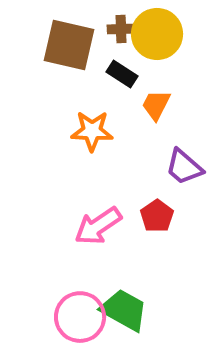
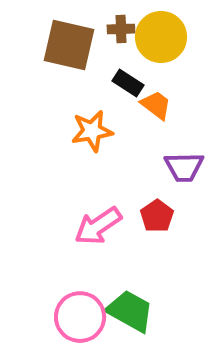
yellow circle: moved 4 px right, 3 px down
black rectangle: moved 6 px right, 9 px down
orange trapezoid: rotated 100 degrees clockwise
orange star: rotated 12 degrees counterclockwise
purple trapezoid: rotated 42 degrees counterclockwise
green trapezoid: moved 6 px right, 1 px down
